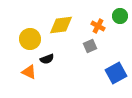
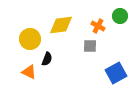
gray square: rotated 24 degrees clockwise
black semicircle: rotated 48 degrees counterclockwise
